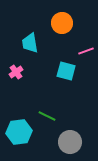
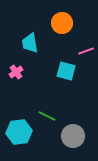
gray circle: moved 3 px right, 6 px up
